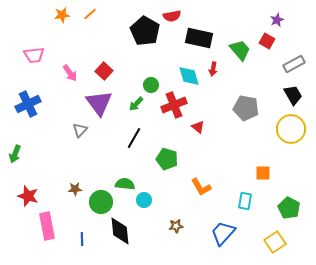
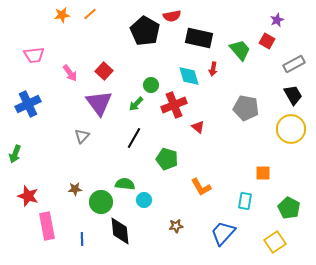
gray triangle at (80, 130): moved 2 px right, 6 px down
